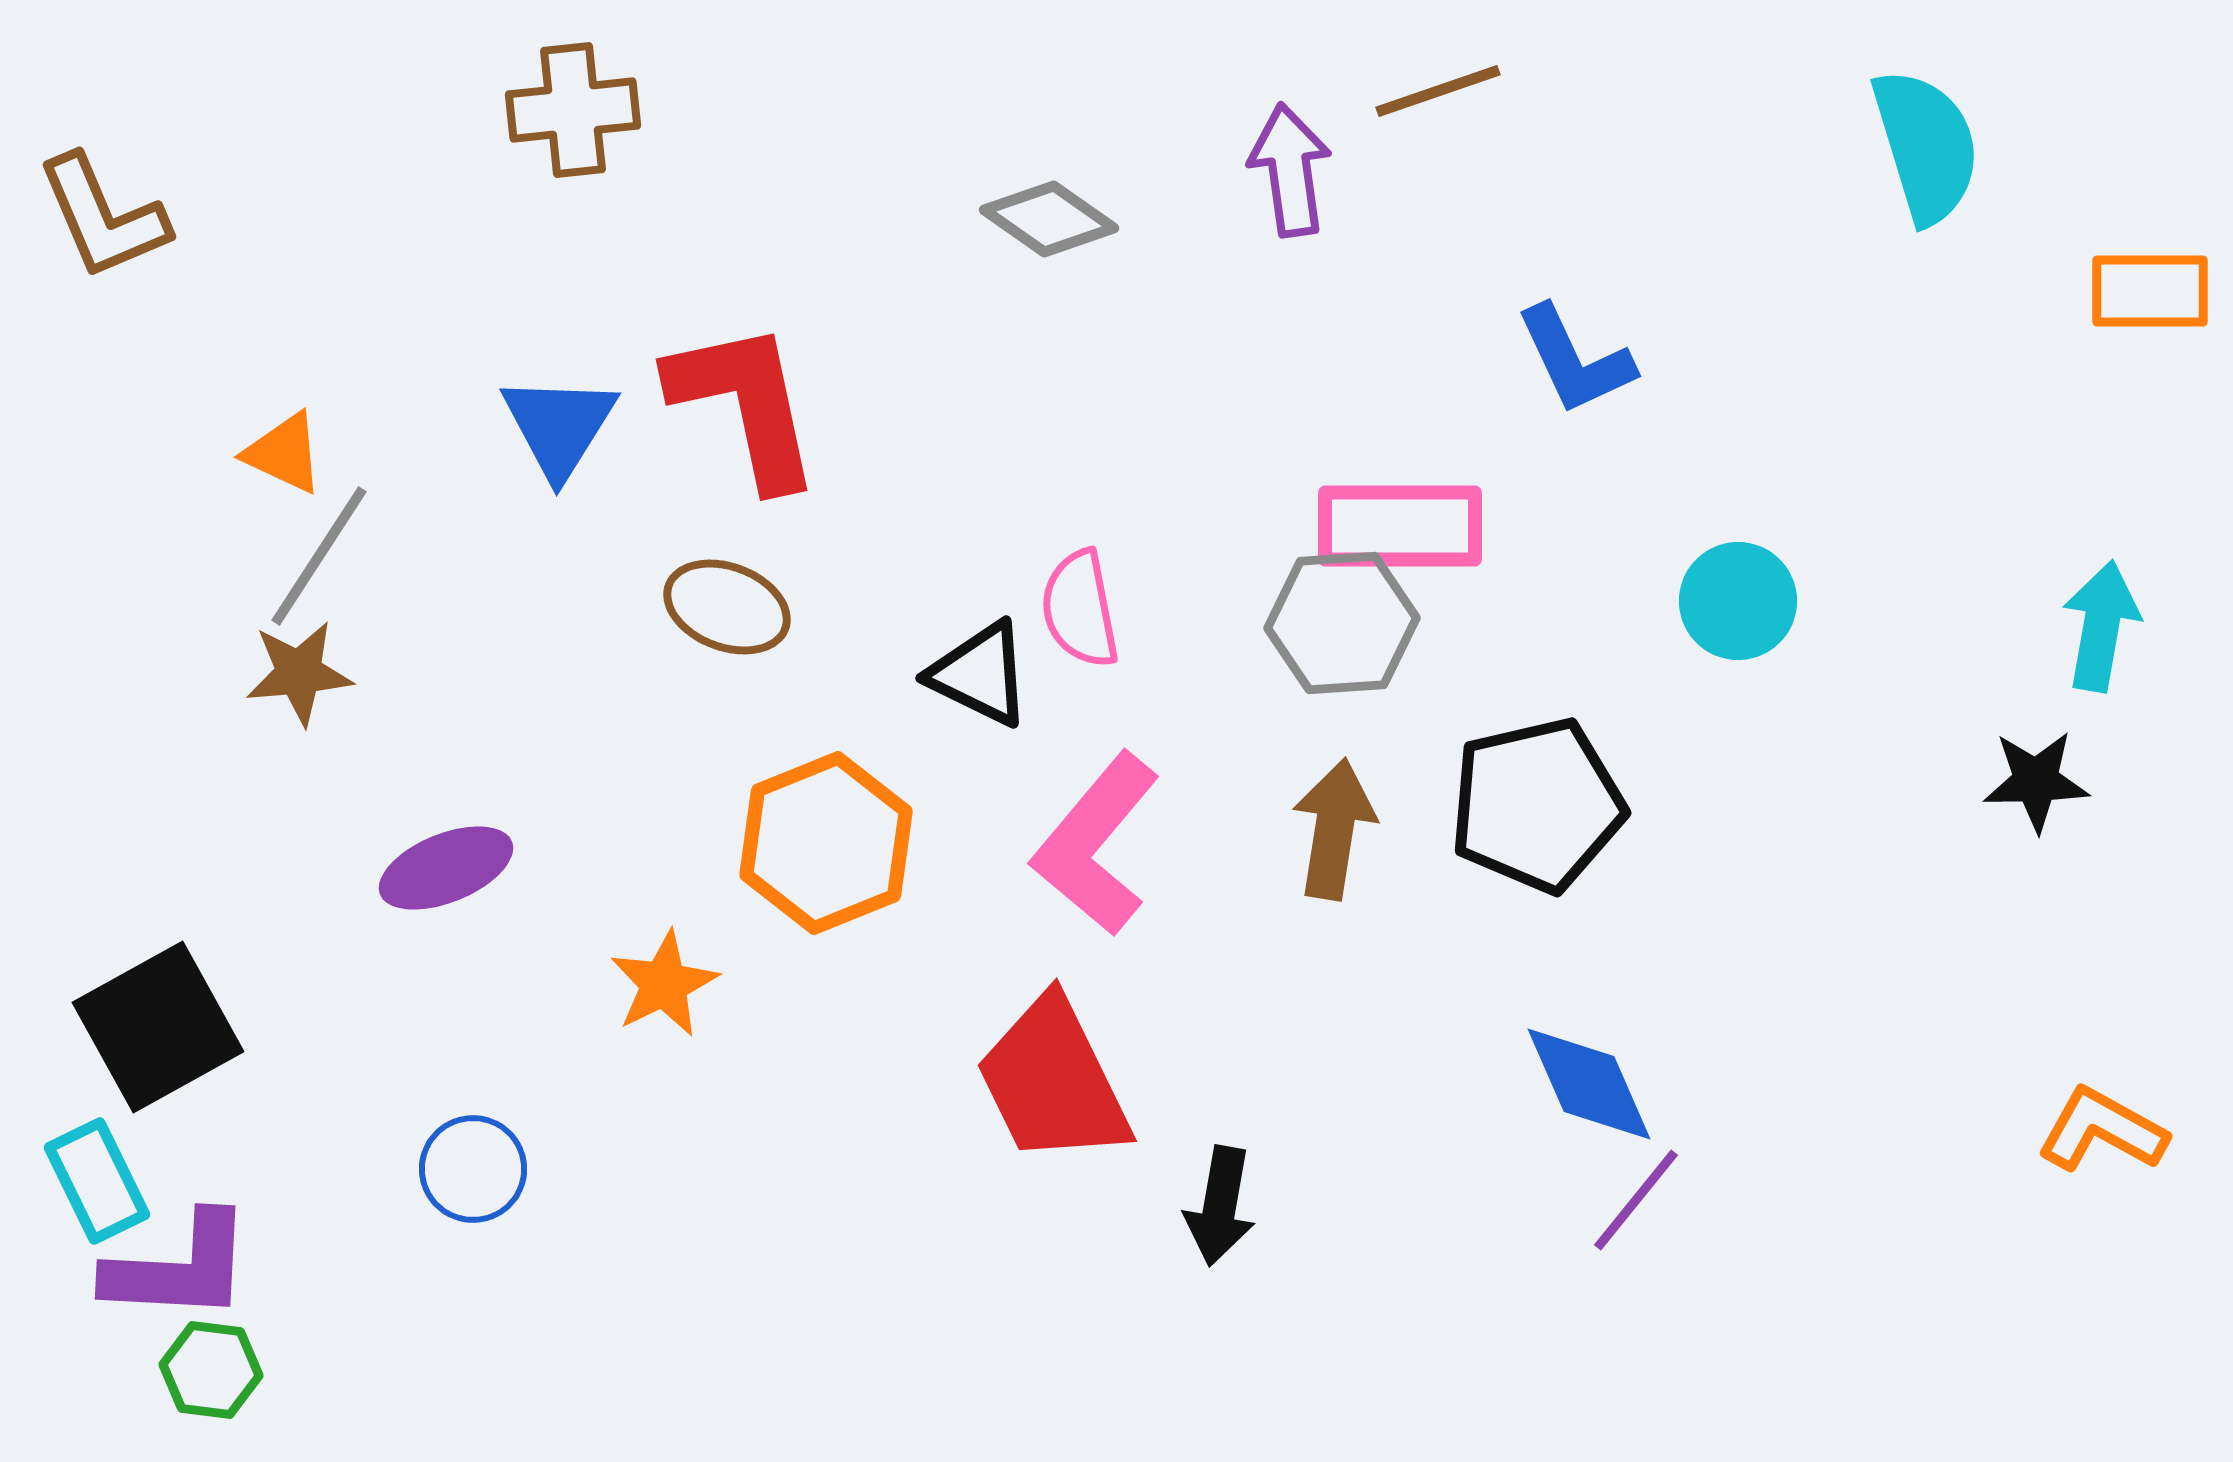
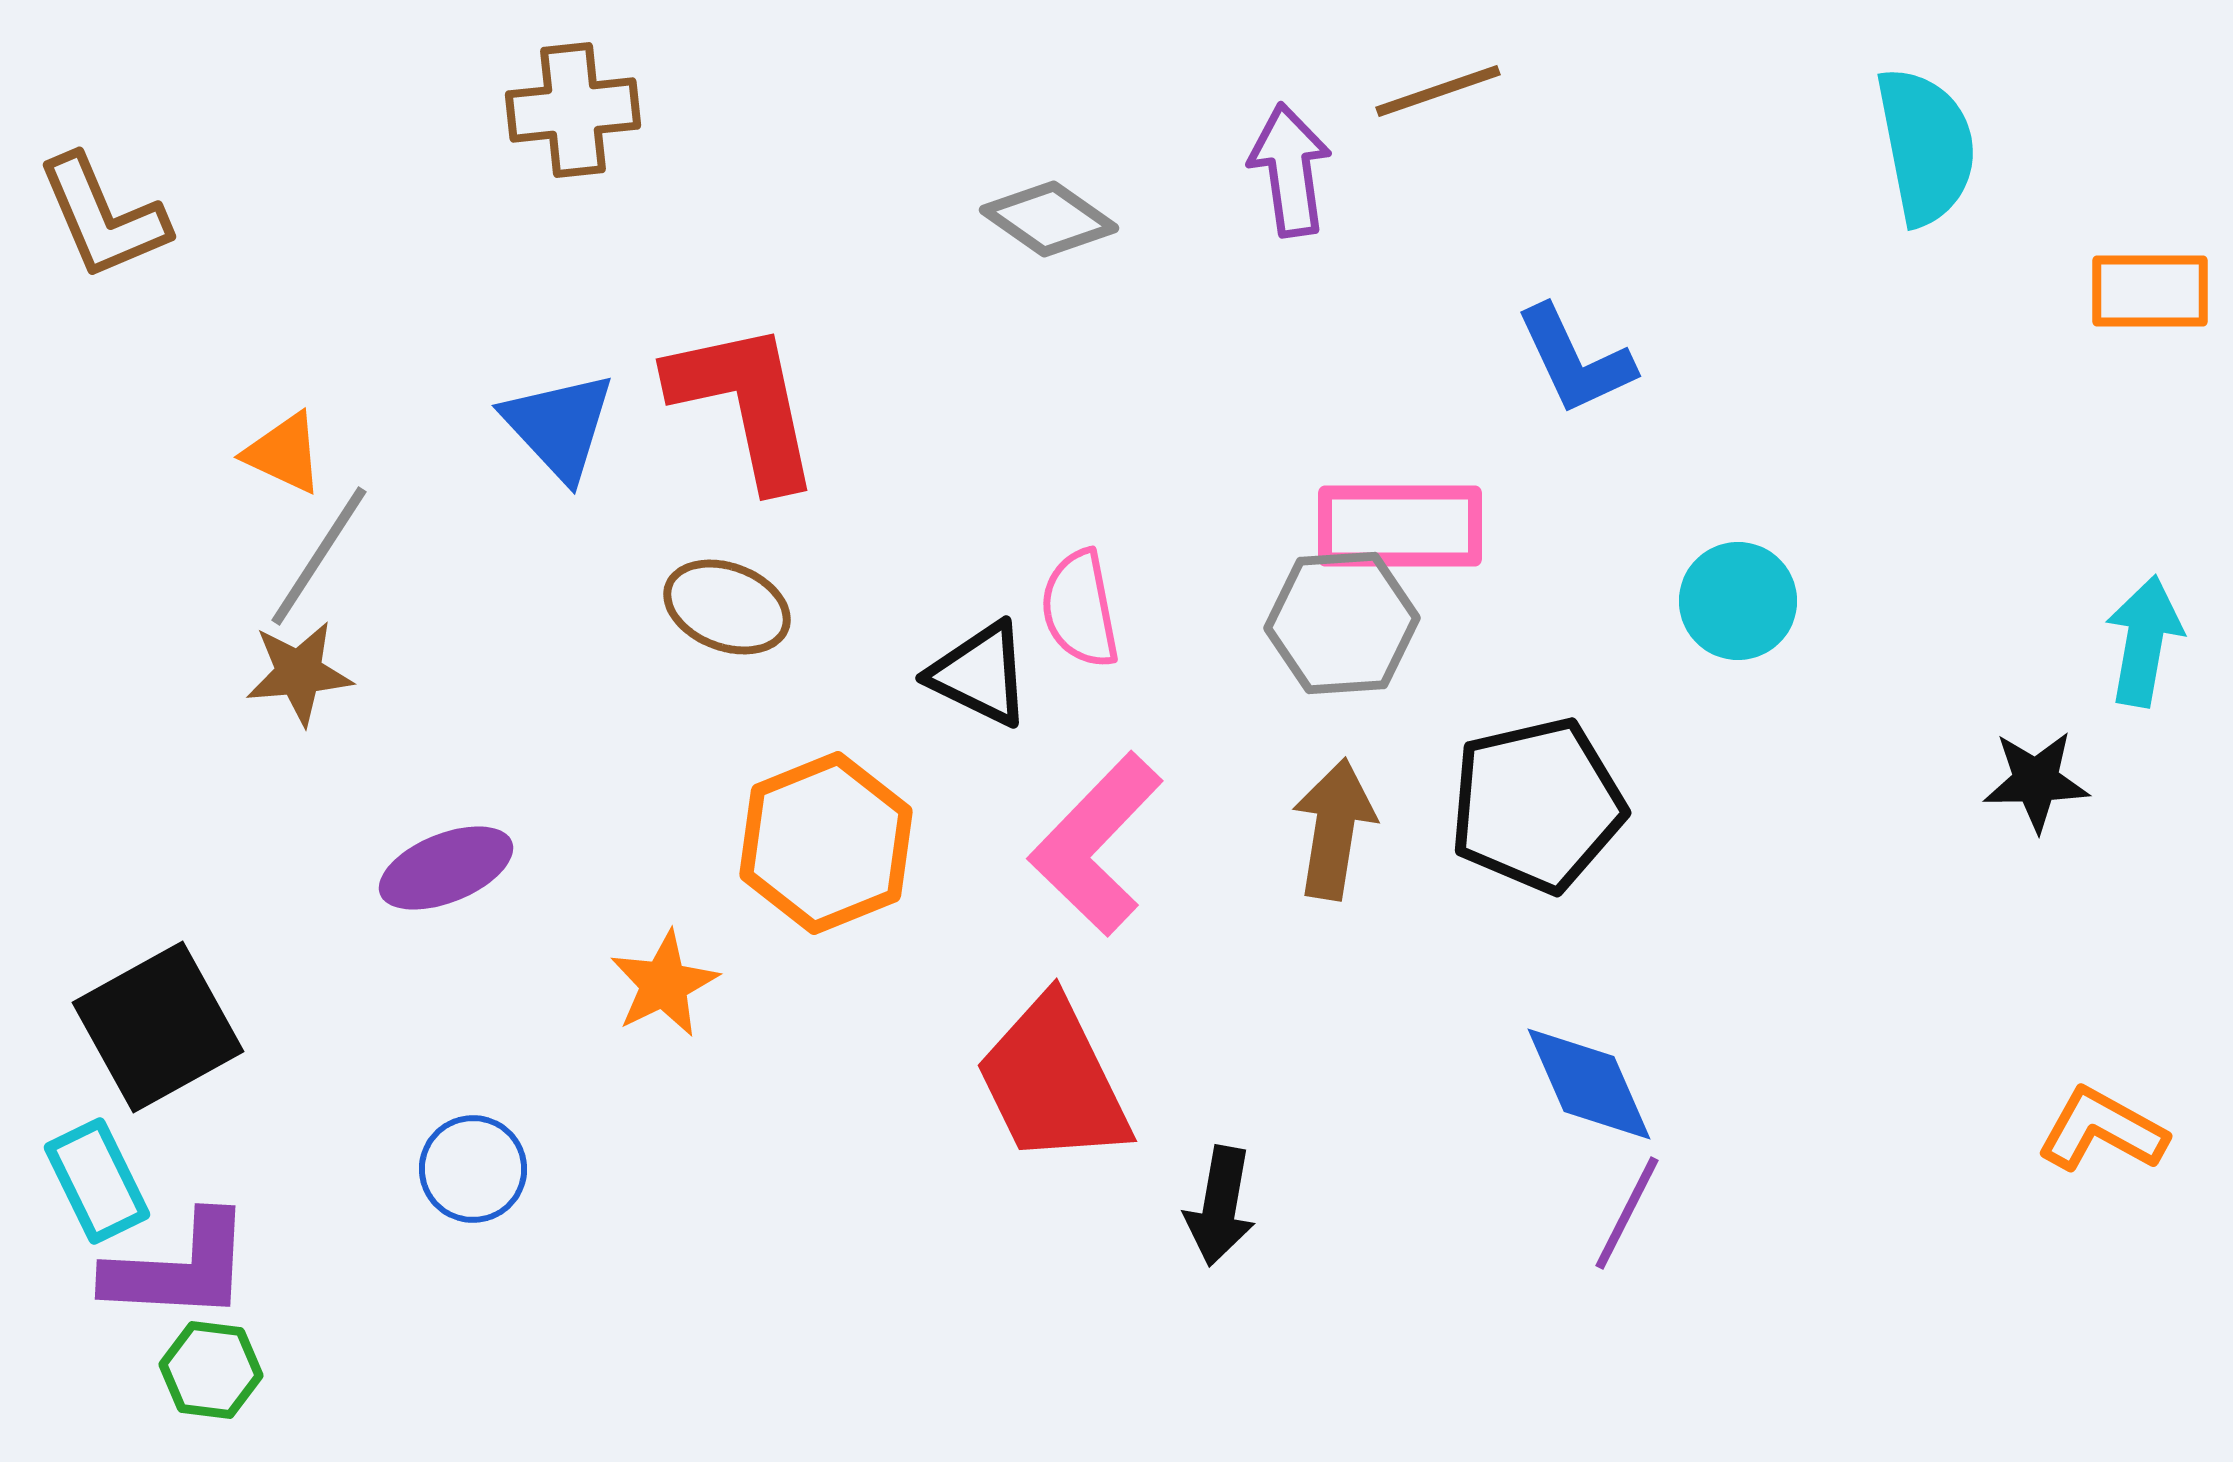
cyan semicircle: rotated 6 degrees clockwise
blue triangle: rotated 15 degrees counterclockwise
cyan arrow: moved 43 px right, 15 px down
pink L-shape: rotated 4 degrees clockwise
purple line: moved 9 px left, 13 px down; rotated 12 degrees counterclockwise
